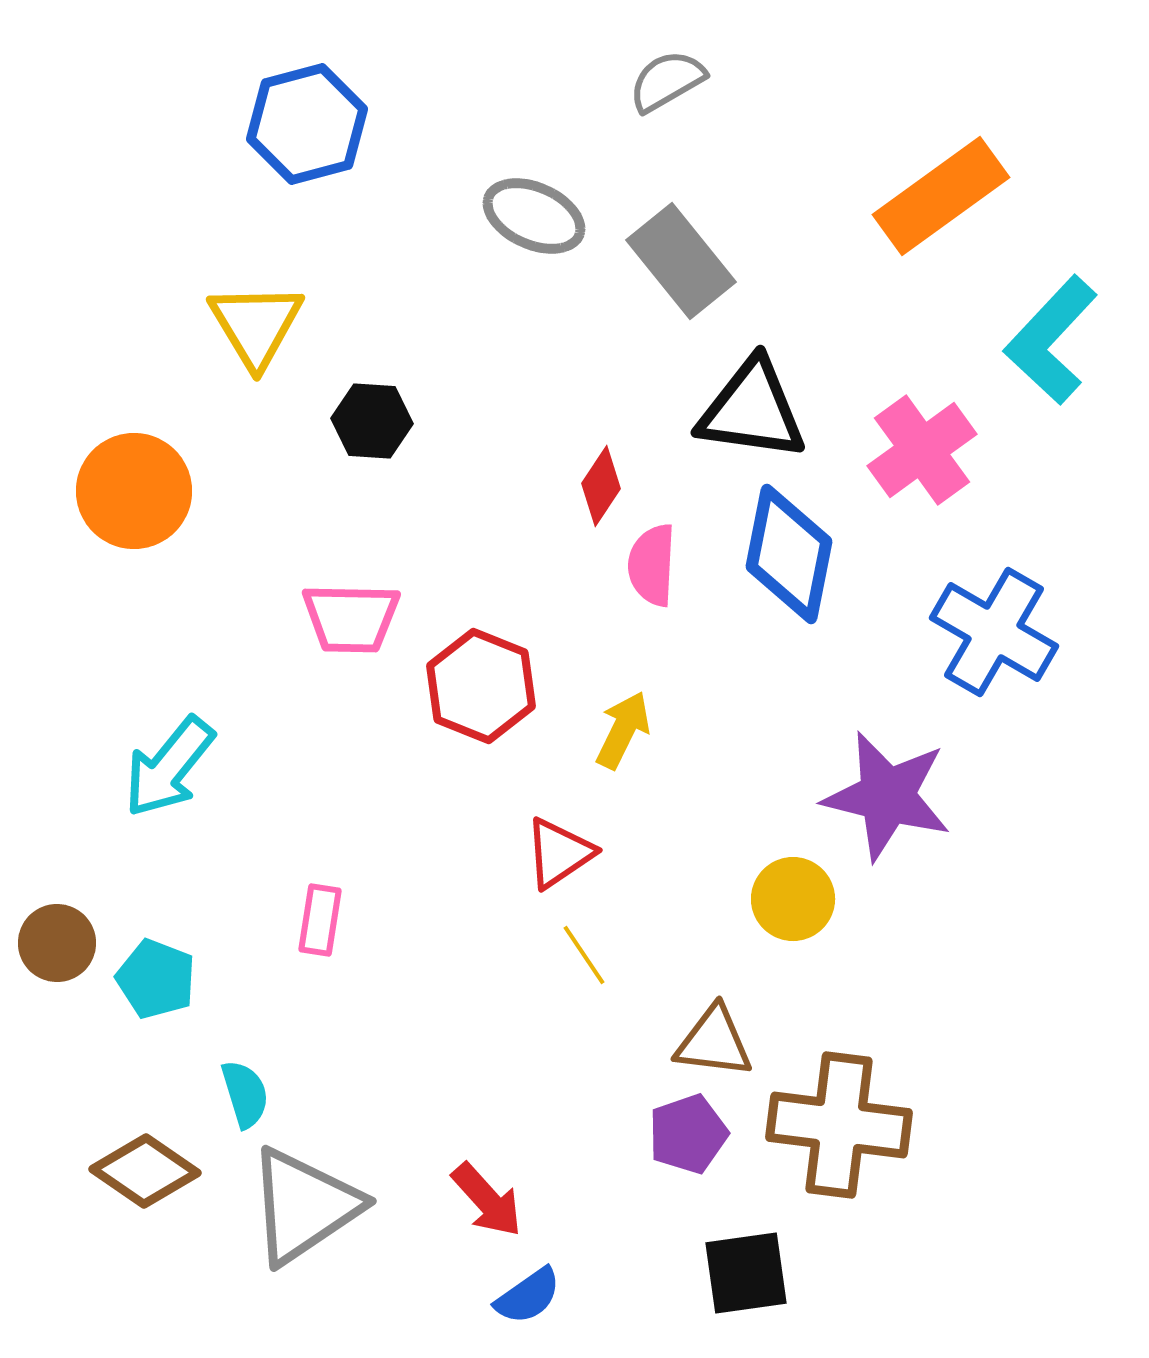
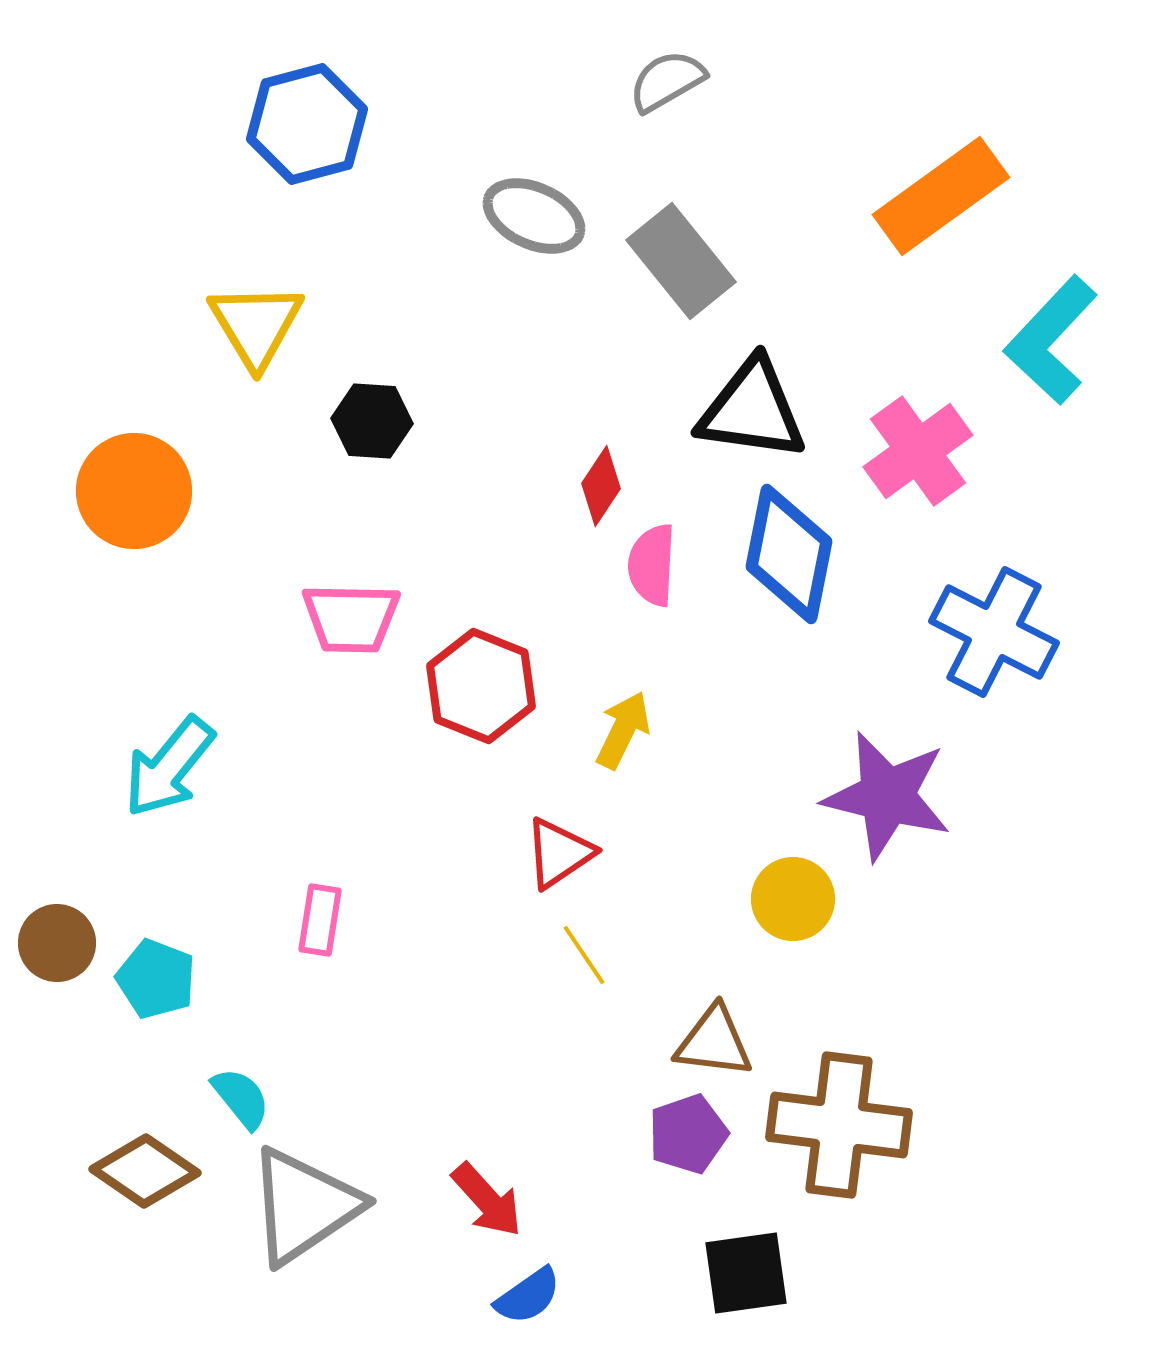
pink cross: moved 4 px left, 1 px down
blue cross: rotated 3 degrees counterclockwise
cyan semicircle: moved 4 px left, 4 px down; rotated 22 degrees counterclockwise
